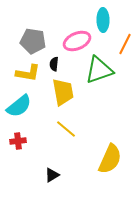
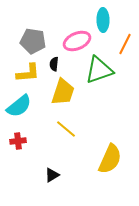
yellow L-shape: rotated 15 degrees counterclockwise
yellow trapezoid: rotated 28 degrees clockwise
